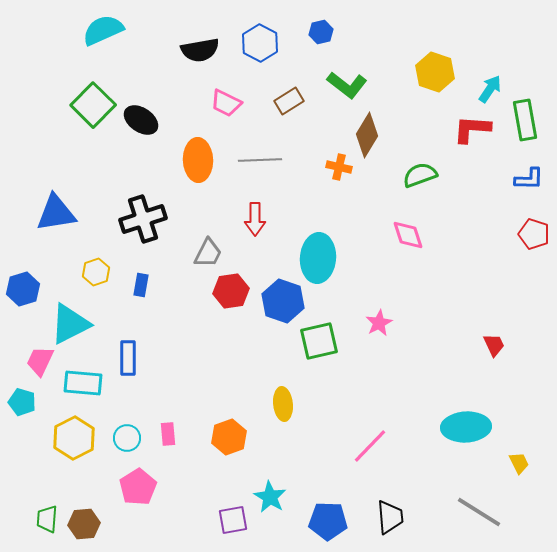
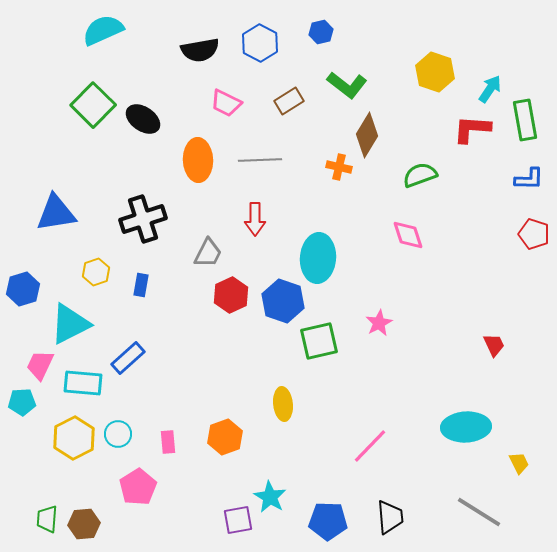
black ellipse at (141, 120): moved 2 px right, 1 px up
red hexagon at (231, 291): moved 4 px down; rotated 16 degrees counterclockwise
blue rectangle at (128, 358): rotated 48 degrees clockwise
pink trapezoid at (40, 361): moved 4 px down
cyan pentagon at (22, 402): rotated 20 degrees counterclockwise
pink rectangle at (168, 434): moved 8 px down
orange hexagon at (229, 437): moved 4 px left
cyan circle at (127, 438): moved 9 px left, 4 px up
purple square at (233, 520): moved 5 px right
